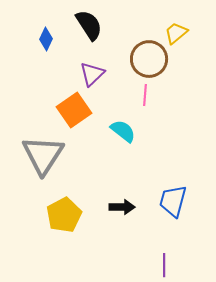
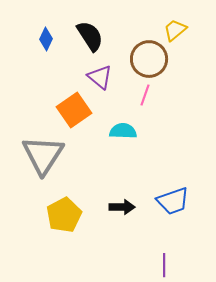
black semicircle: moved 1 px right, 11 px down
yellow trapezoid: moved 1 px left, 3 px up
purple triangle: moved 8 px right, 3 px down; rotated 36 degrees counterclockwise
pink line: rotated 15 degrees clockwise
cyan semicircle: rotated 36 degrees counterclockwise
blue trapezoid: rotated 124 degrees counterclockwise
